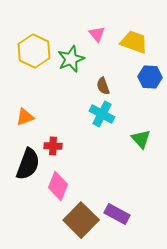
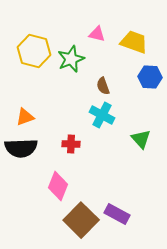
pink triangle: rotated 36 degrees counterclockwise
yellow hexagon: rotated 12 degrees counterclockwise
cyan cross: moved 1 px down
red cross: moved 18 px right, 2 px up
black semicircle: moved 7 px left, 16 px up; rotated 68 degrees clockwise
